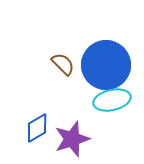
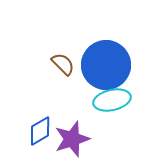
blue diamond: moved 3 px right, 3 px down
